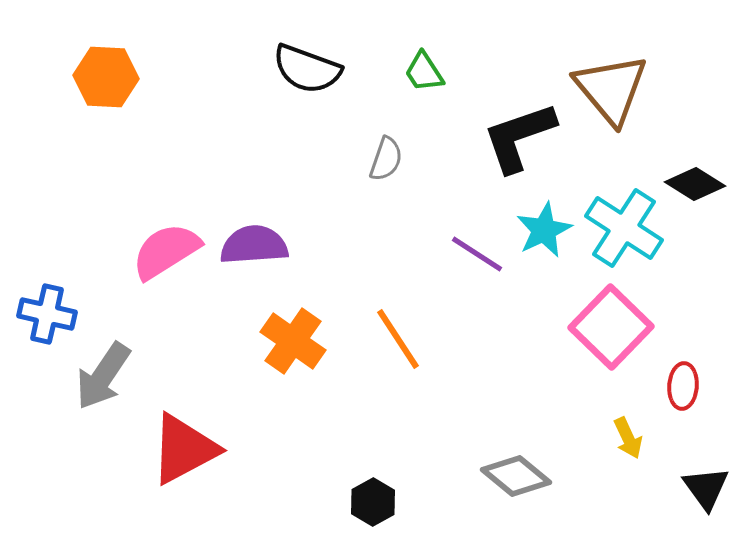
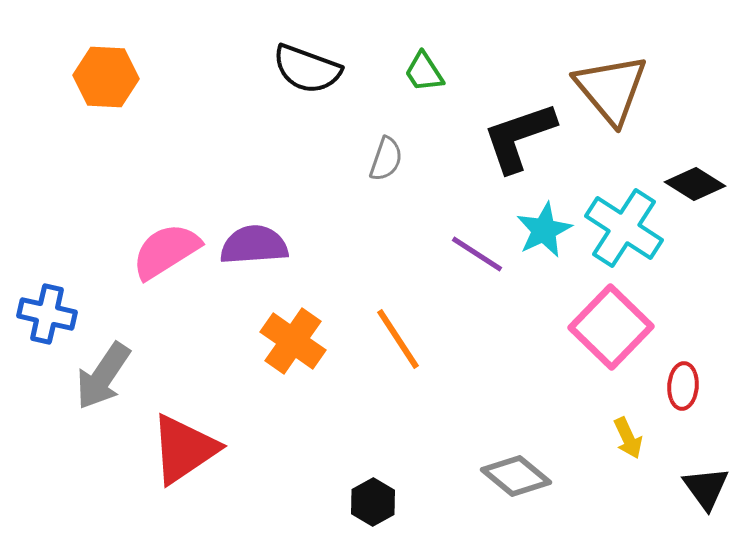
red triangle: rotated 6 degrees counterclockwise
